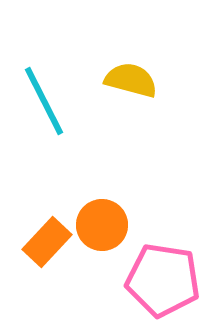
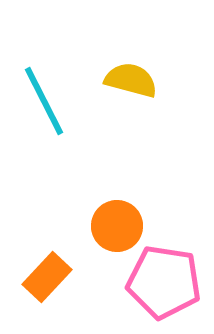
orange circle: moved 15 px right, 1 px down
orange rectangle: moved 35 px down
pink pentagon: moved 1 px right, 2 px down
